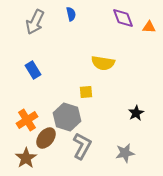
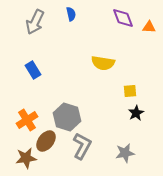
yellow square: moved 44 px right, 1 px up
brown ellipse: moved 3 px down
brown star: rotated 25 degrees clockwise
